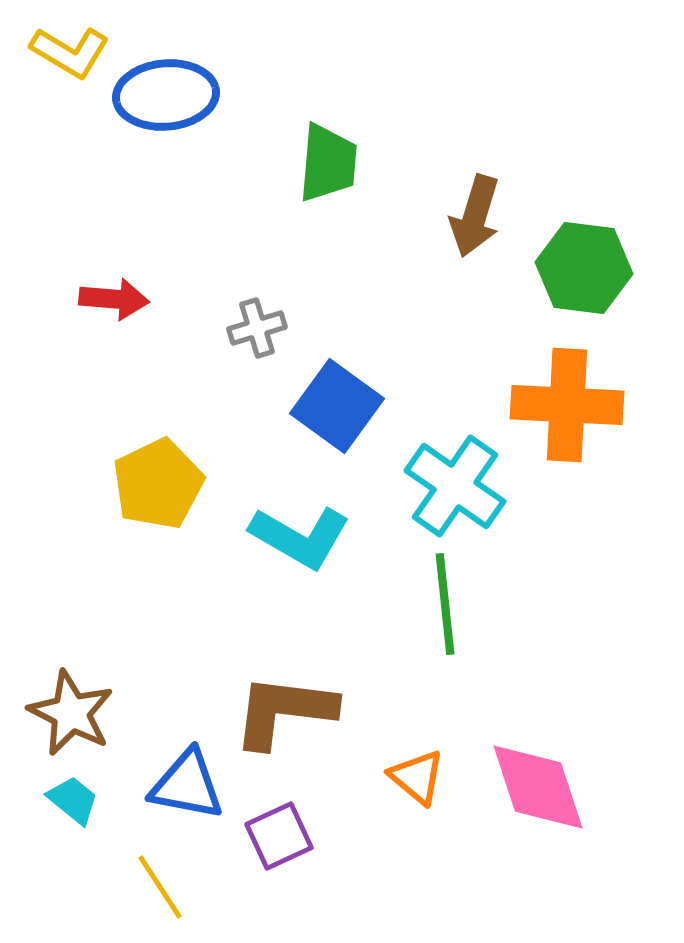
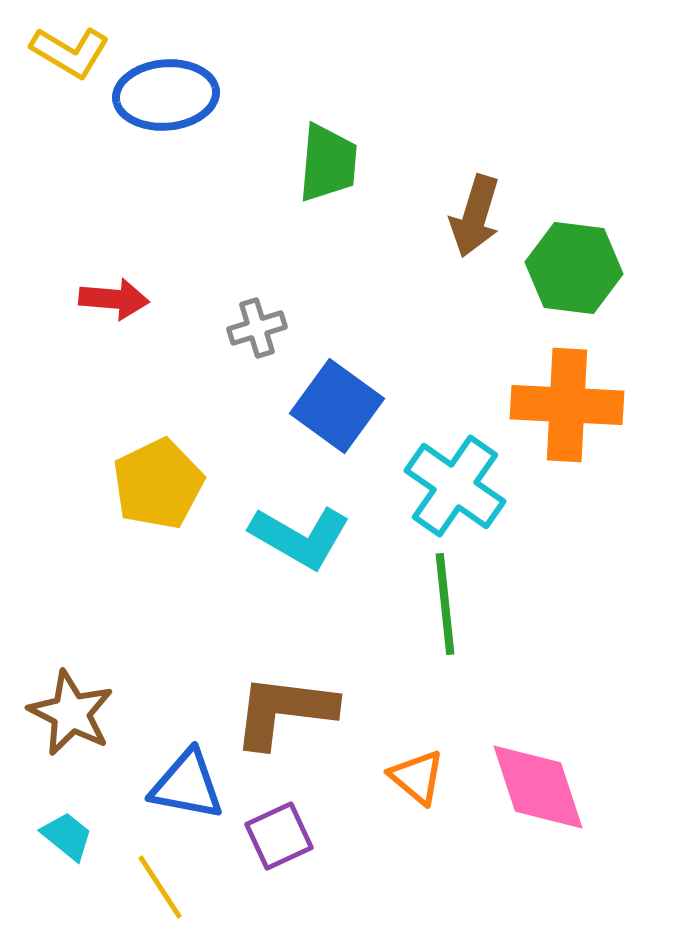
green hexagon: moved 10 px left
cyan trapezoid: moved 6 px left, 36 px down
